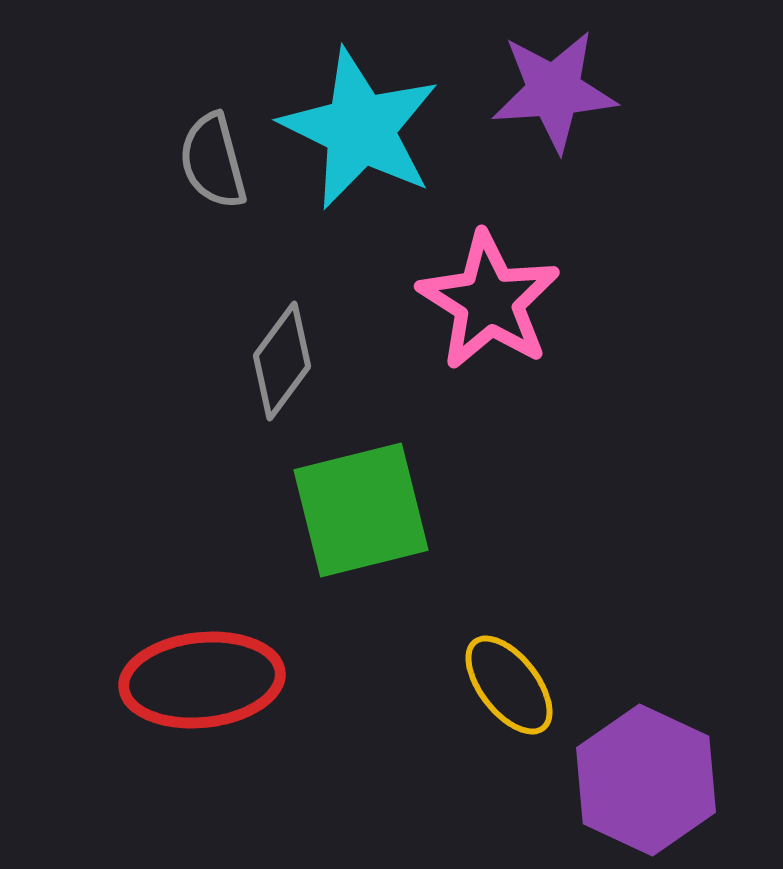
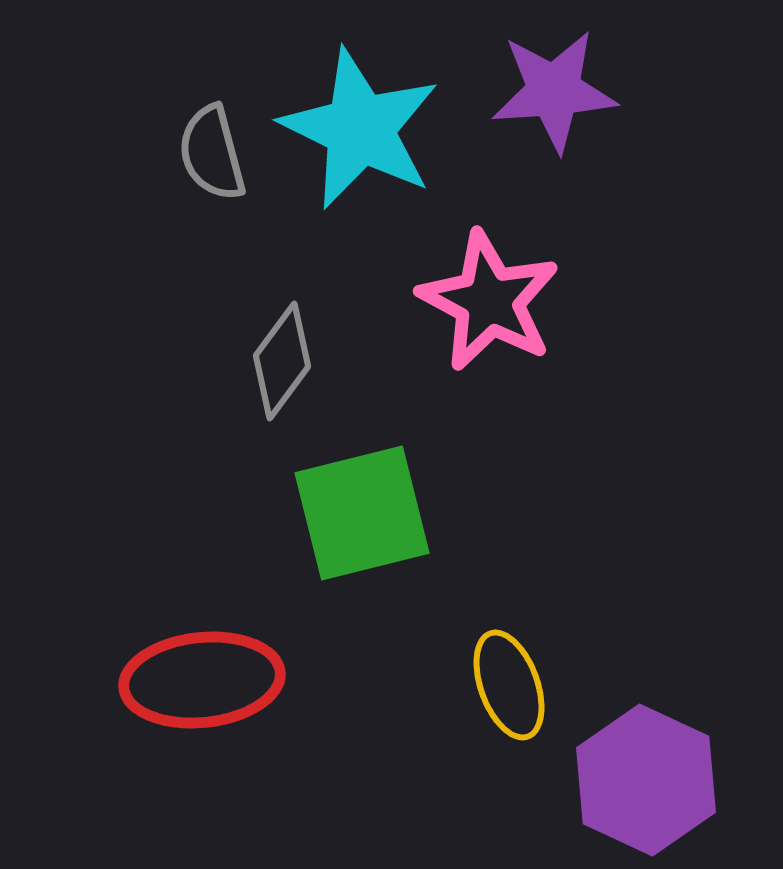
gray semicircle: moved 1 px left, 8 px up
pink star: rotated 4 degrees counterclockwise
green square: moved 1 px right, 3 px down
yellow ellipse: rotated 18 degrees clockwise
